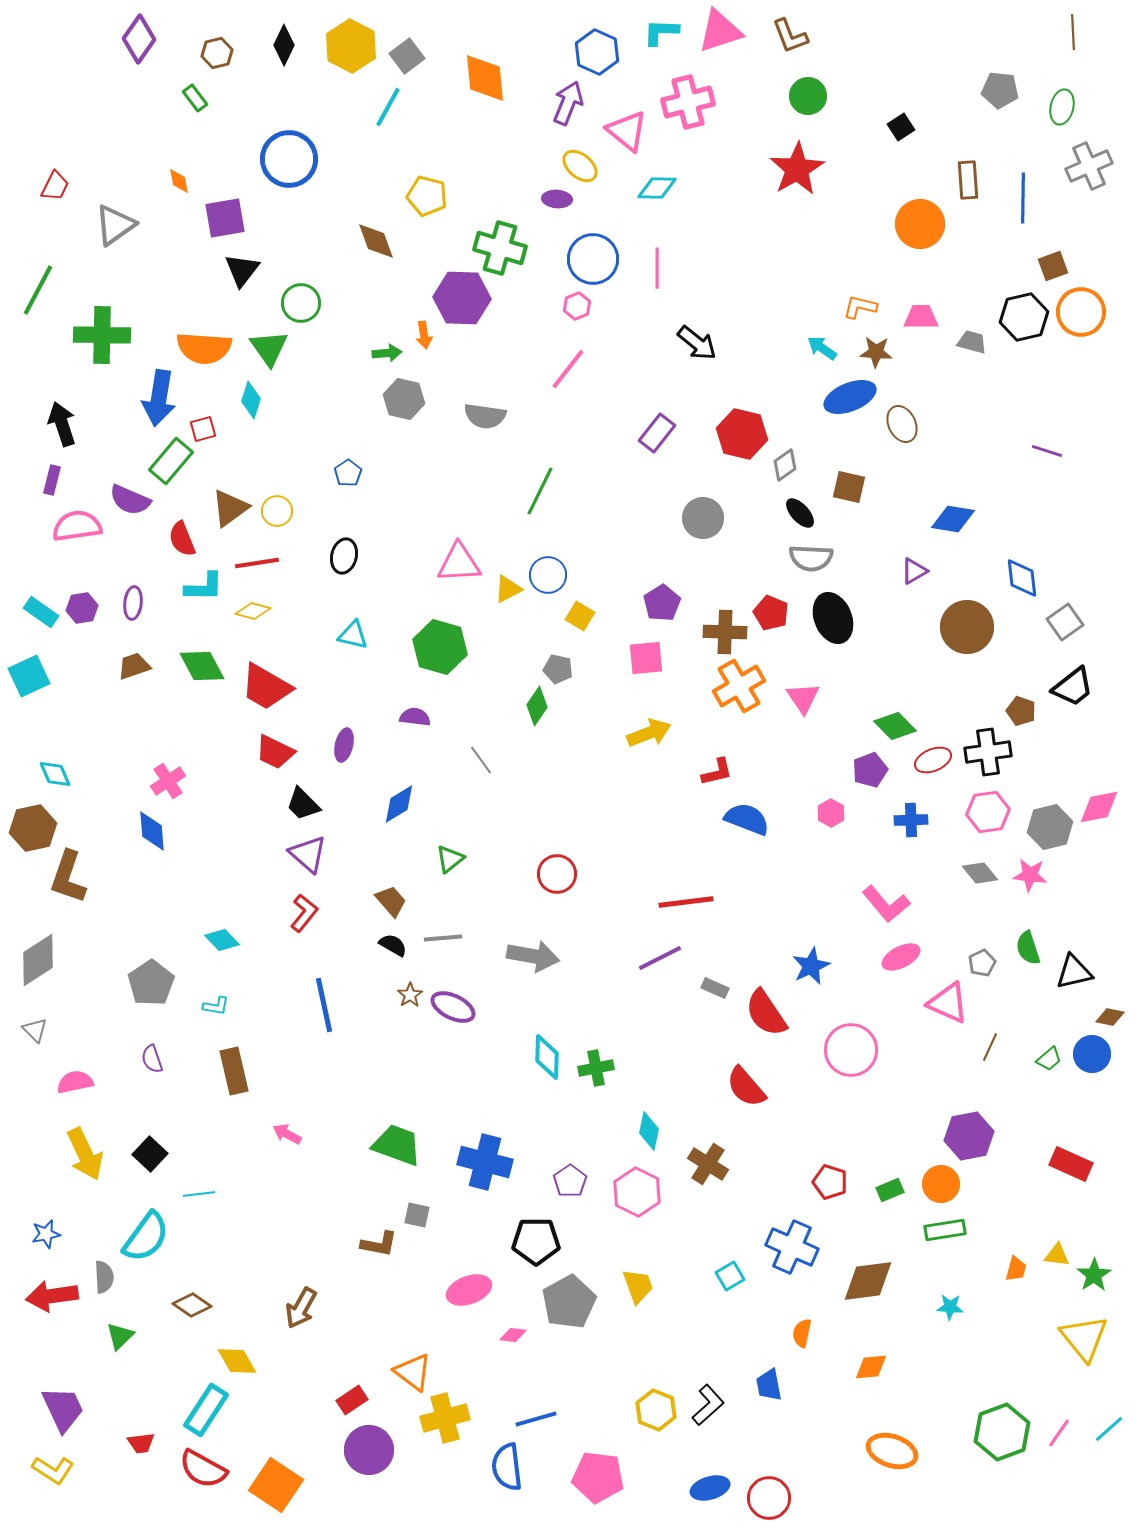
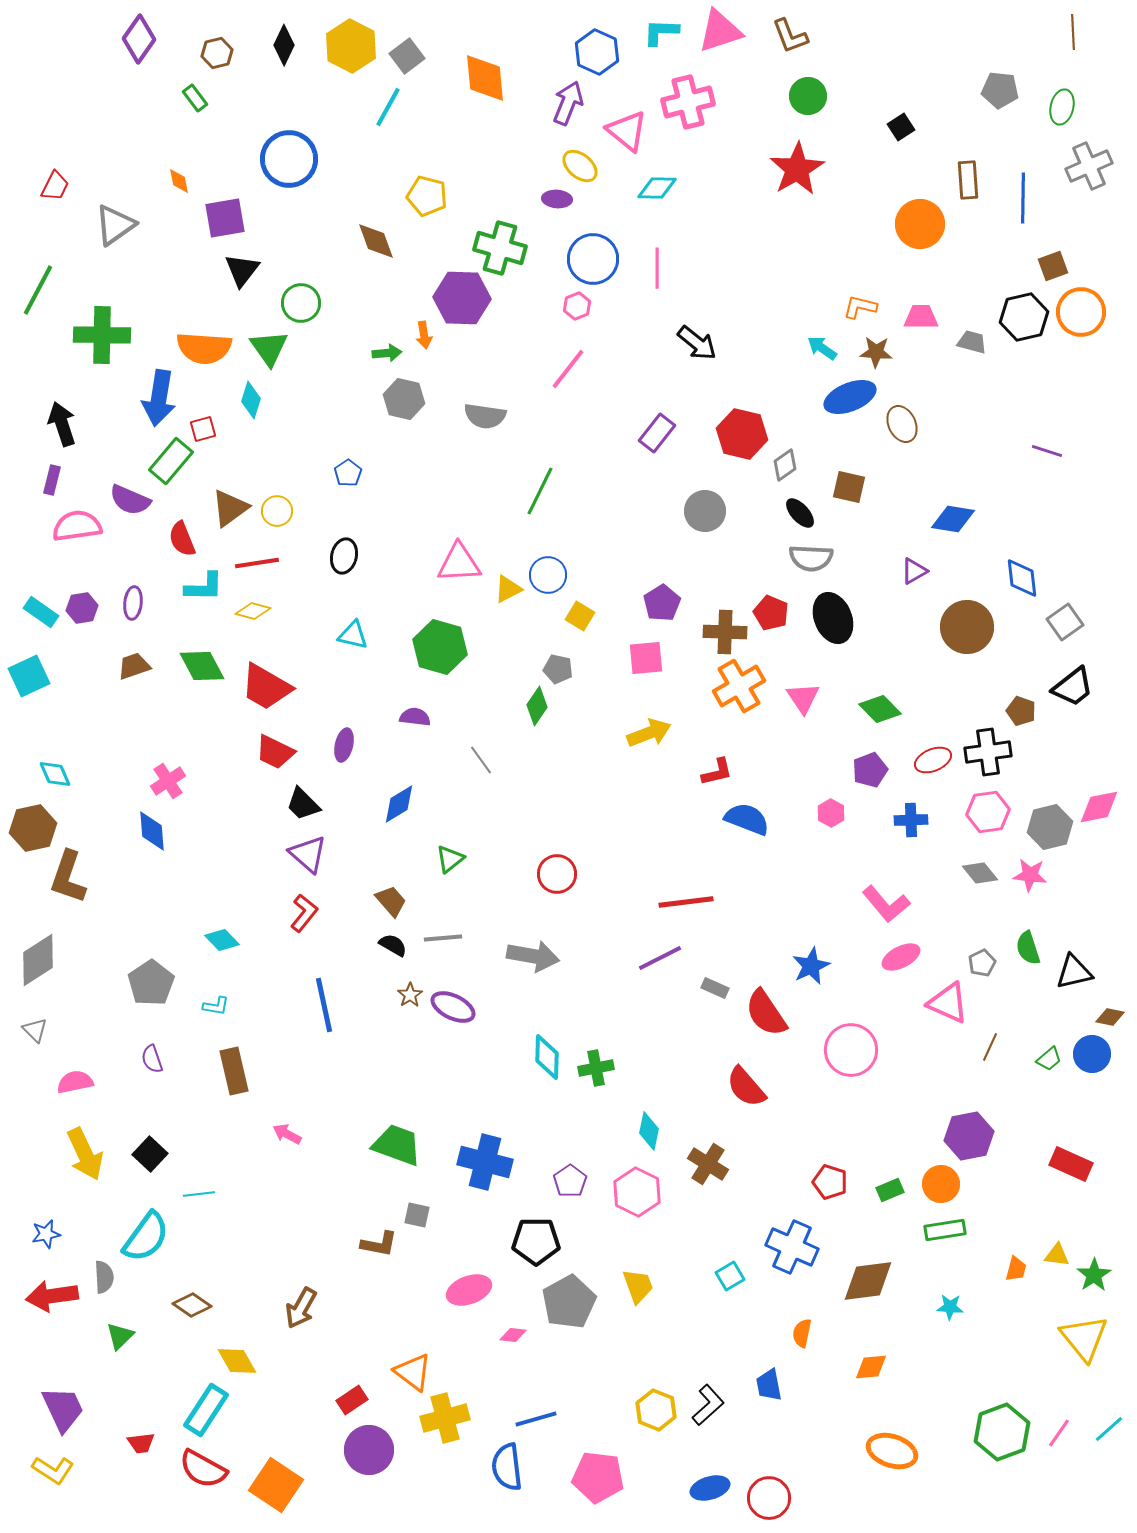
gray circle at (703, 518): moved 2 px right, 7 px up
green diamond at (895, 726): moved 15 px left, 17 px up
